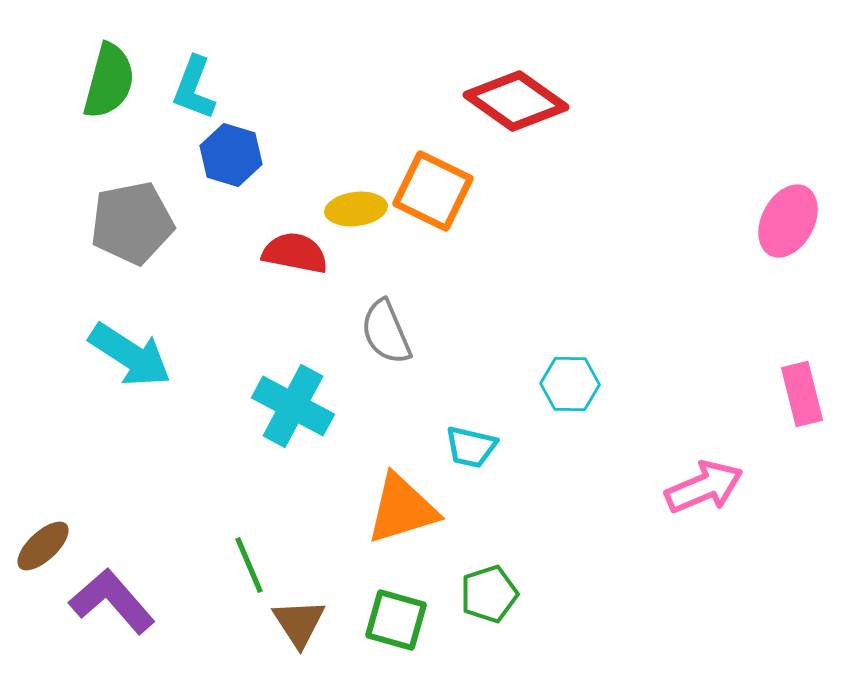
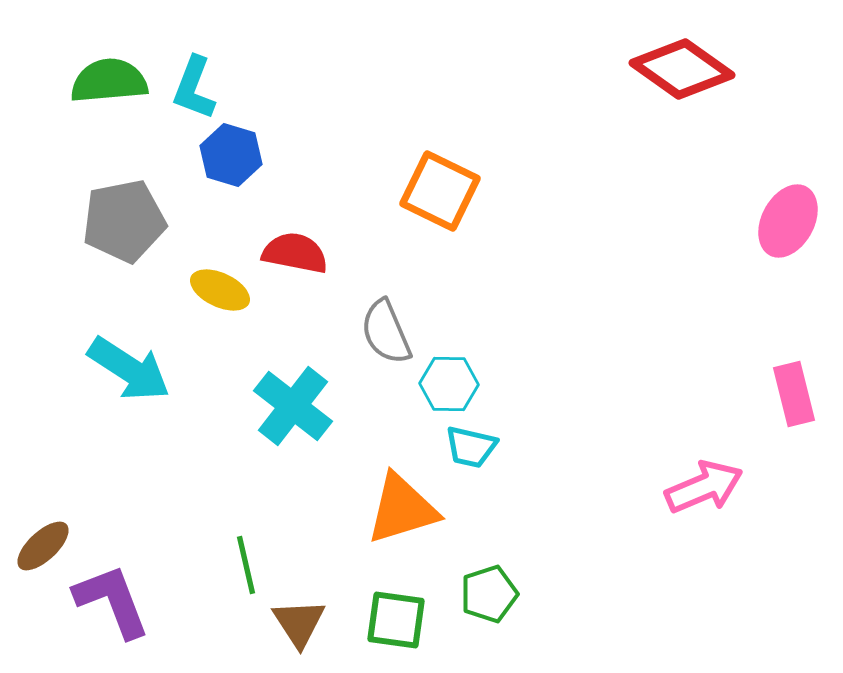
green semicircle: rotated 110 degrees counterclockwise
red diamond: moved 166 px right, 32 px up
orange square: moved 7 px right
yellow ellipse: moved 136 px left, 81 px down; rotated 32 degrees clockwise
gray pentagon: moved 8 px left, 2 px up
cyan arrow: moved 1 px left, 14 px down
cyan hexagon: moved 121 px left
pink rectangle: moved 8 px left
cyan cross: rotated 10 degrees clockwise
green line: moved 3 px left; rotated 10 degrees clockwise
purple L-shape: rotated 20 degrees clockwise
green square: rotated 8 degrees counterclockwise
